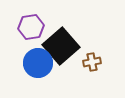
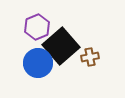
purple hexagon: moved 6 px right; rotated 15 degrees counterclockwise
brown cross: moved 2 px left, 5 px up
